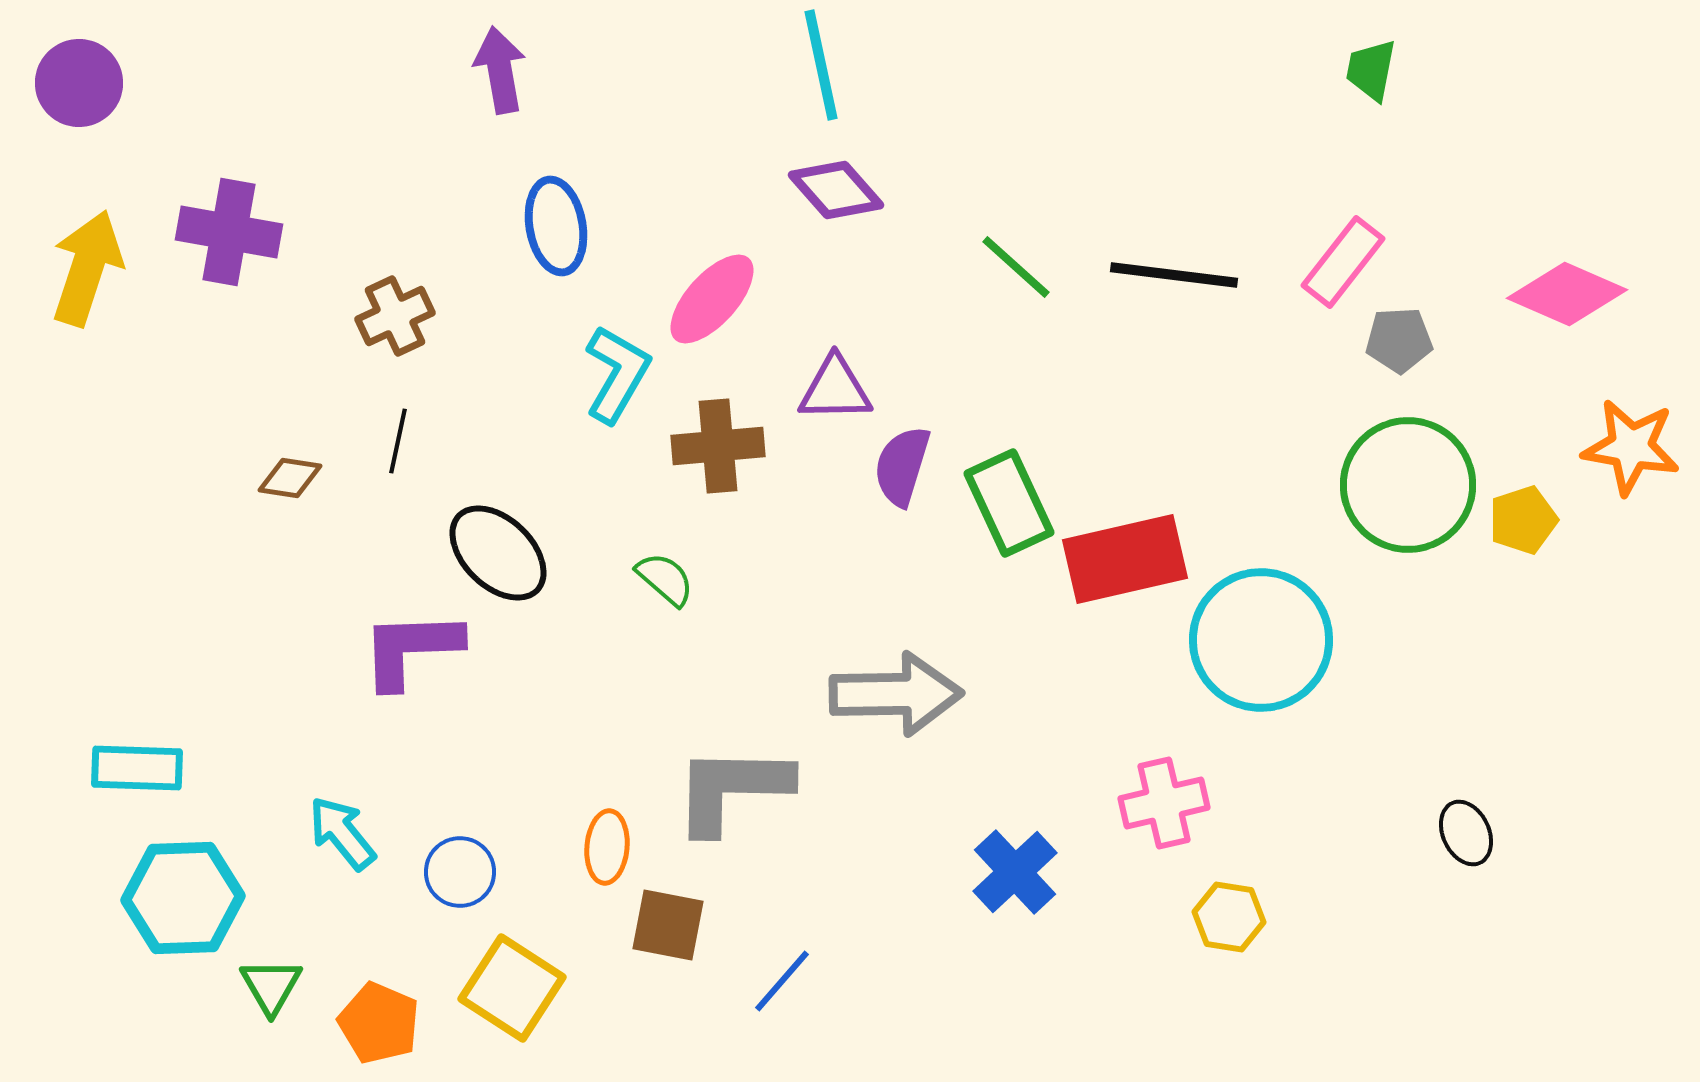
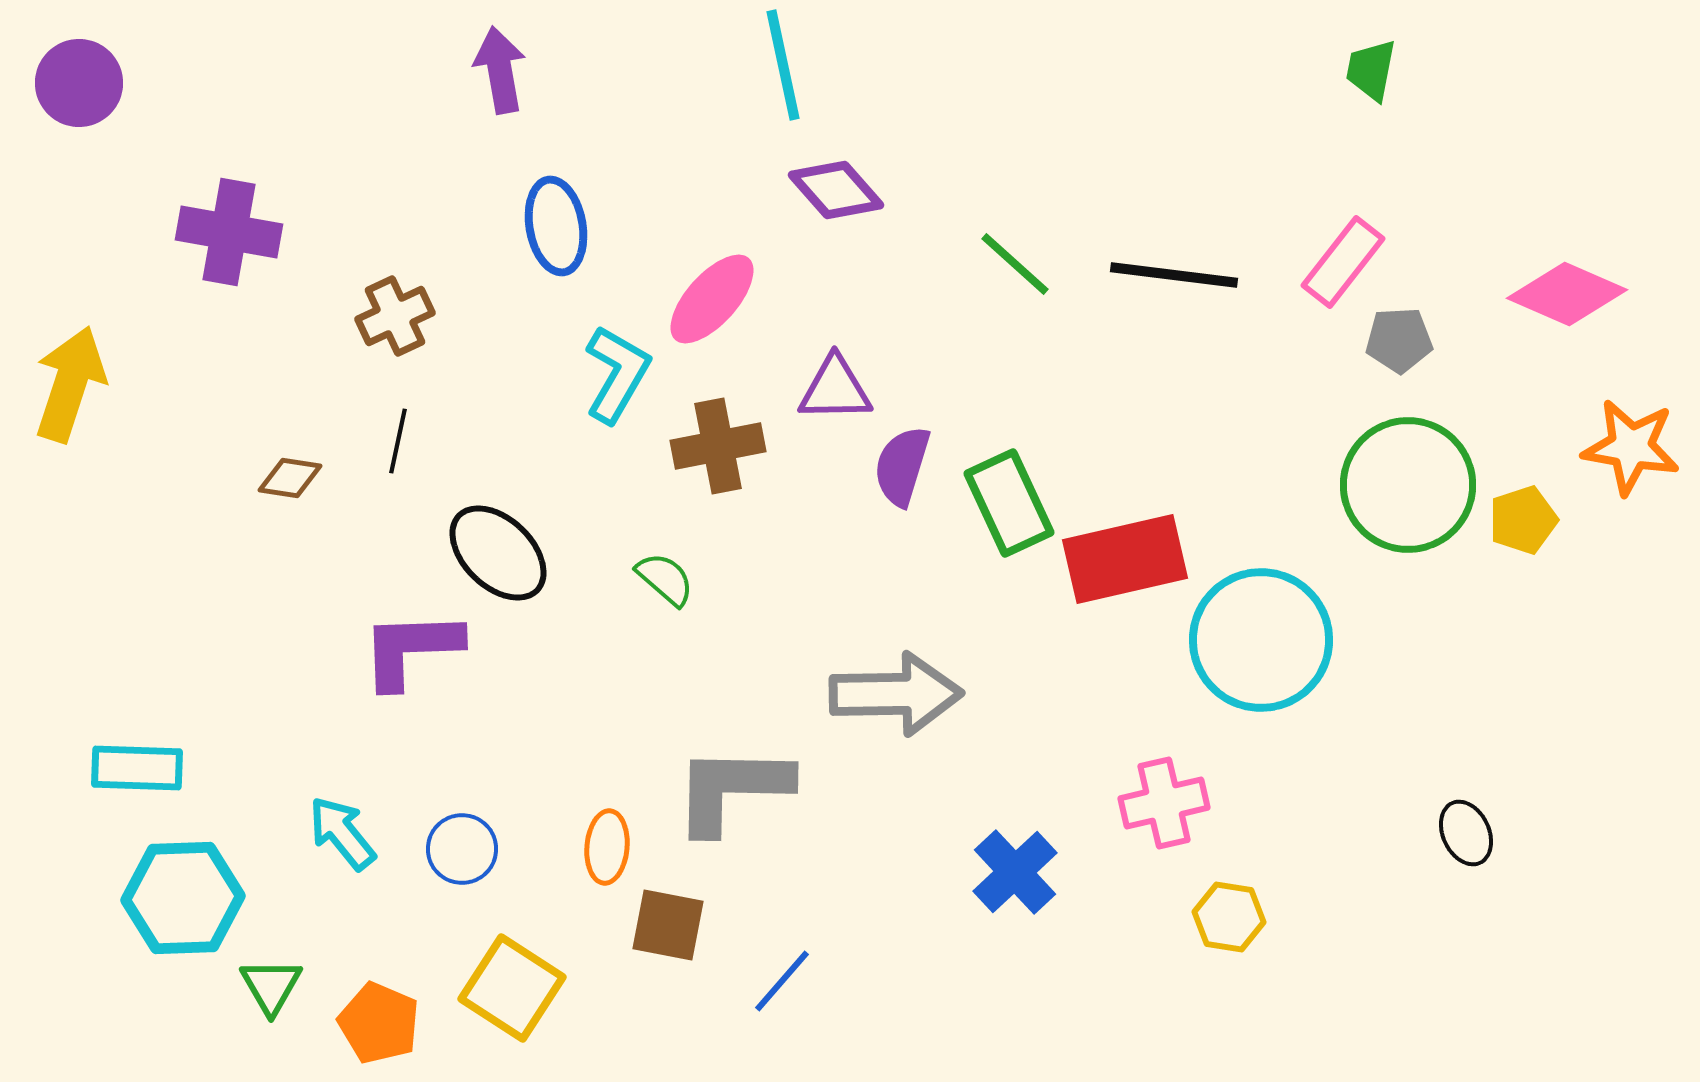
cyan line at (821, 65): moved 38 px left
green line at (1016, 267): moved 1 px left, 3 px up
yellow arrow at (87, 268): moved 17 px left, 116 px down
brown cross at (718, 446): rotated 6 degrees counterclockwise
blue circle at (460, 872): moved 2 px right, 23 px up
